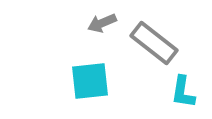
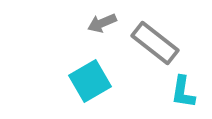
gray rectangle: moved 1 px right
cyan square: rotated 24 degrees counterclockwise
